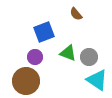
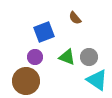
brown semicircle: moved 1 px left, 4 px down
green triangle: moved 1 px left, 4 px down
